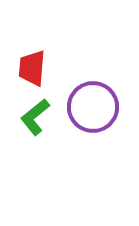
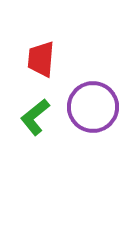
red trapezoid: moved 9 px right, 9 px up
